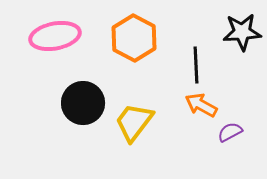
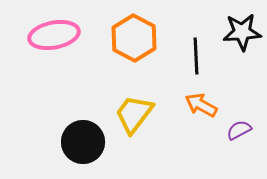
pink ellipse: moved 1 px left, 1 px up
black line: moved 9 px up
black circle: moved 39 px down
yellow trapezoid: moved 8 px up
purple semicircle: moved 9 px right, 2 px up
